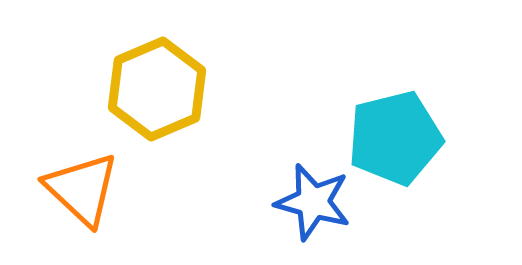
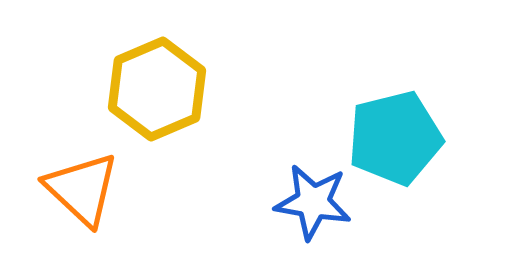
blue star: rotated 6 degrees counterclockwise
